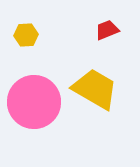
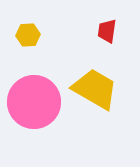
red trapezoid: moved 1 px down; rotated 60 degrees counterclockwise
yellow hexagon: moved 2 px right
